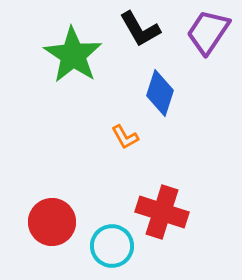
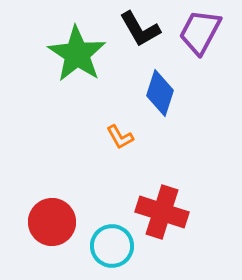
purple trapezoid: moved 8 px left; rotated 6 degrees counterclockwise
green star: moved 4 px right, 1 px up
orange L-shape: moved 5 px left
